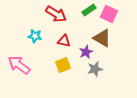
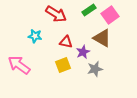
pink square: moved 1 px right, 1 px down; rotated 30 degrees clockwise
red triangle: moved 2 px right, 1 px down
purple star: moved 3 px left
